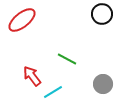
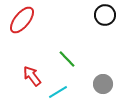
black circle: moved 3 px right, 1 px down
red ellipse: rotated 12 degrees counterclockwise
green line: rotated 18 degrees clockwise
cyan line: moved 5 px right
